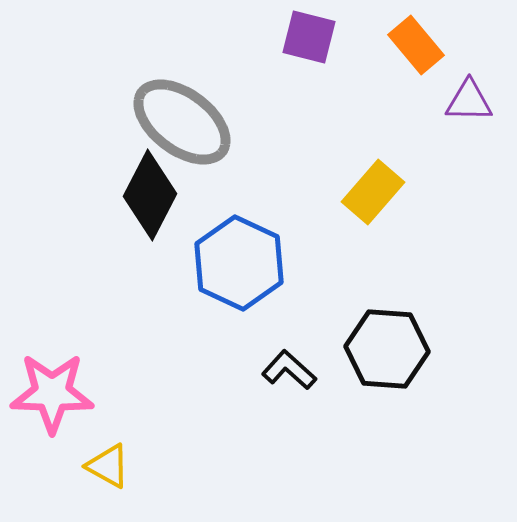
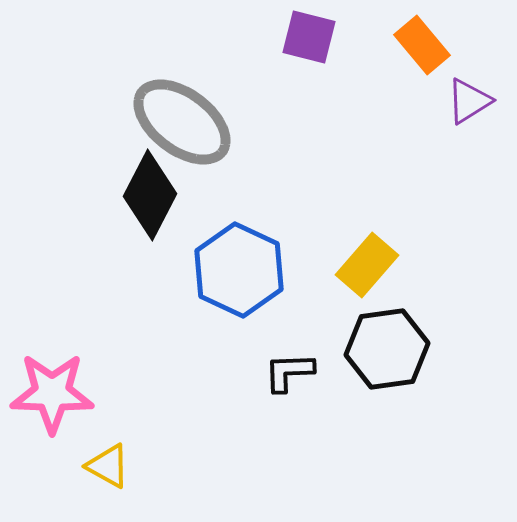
orange rectangle: moved 6 px right
purple triangle: rotated 33 degrees counterclockwise
yellow rectangle: moved 6 px left, 73 px down
blue hexagon: moved 7 px down
black hexagon: rotated 12 degrees counterclockwise
black L-shape: moved 2 px down; rotated 44 degrees counterclockwise
